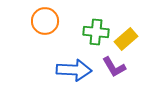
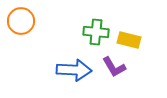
orange circle: moved 24 px left
yellow rectangle: moved 3 px right, 1 px down; rotated 55 degrees clockwise
